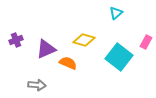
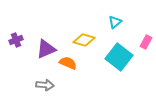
cyan triangle: moved 1 px left, 9 px down
gray arrow: moved 8 px right
